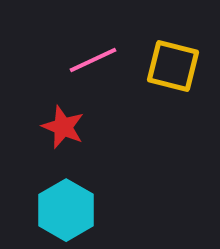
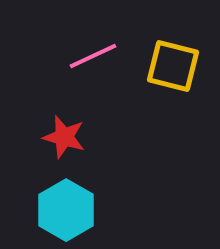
pink line: moved 4 px up
red star: moved 1 px right, 10 px down; rotated 6 degrees counterclockwise
